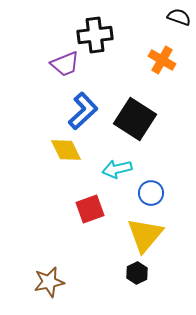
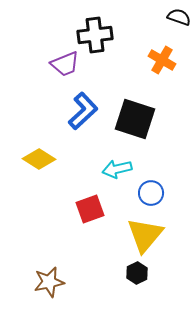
black square: rotated 15 degrees counterclockwise
yellow diamond: moved 27 px left, 9 px down; rotated 32 degrees counterclockwise
